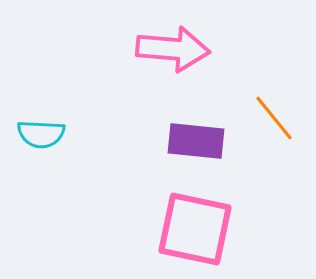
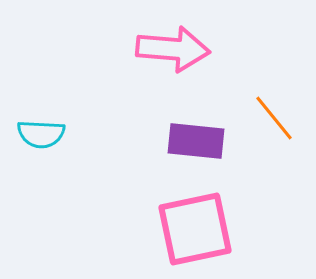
pink square: rotated 24 degrees counterclockwise
